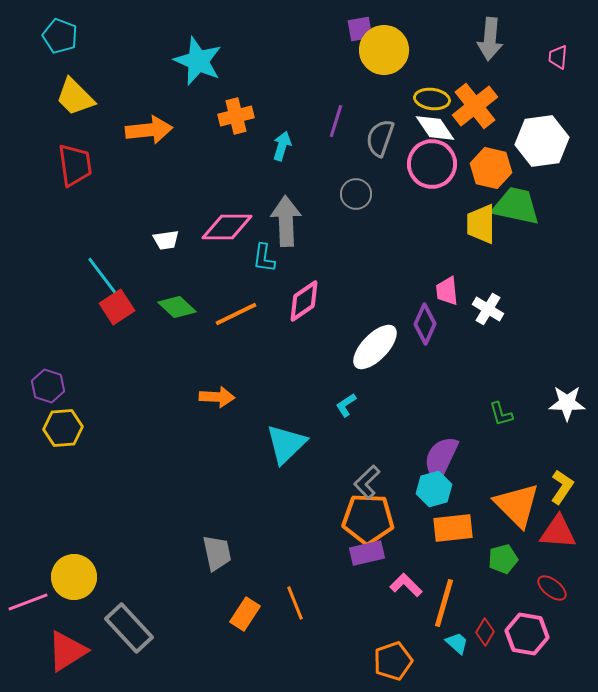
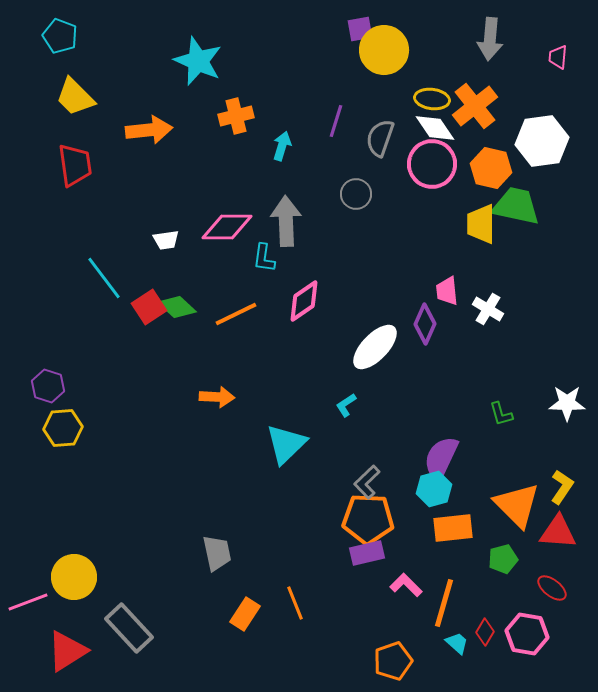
red square at (117, 307): moved 32 px right
